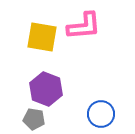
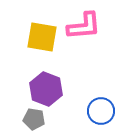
blue circle: moved 3 px up
